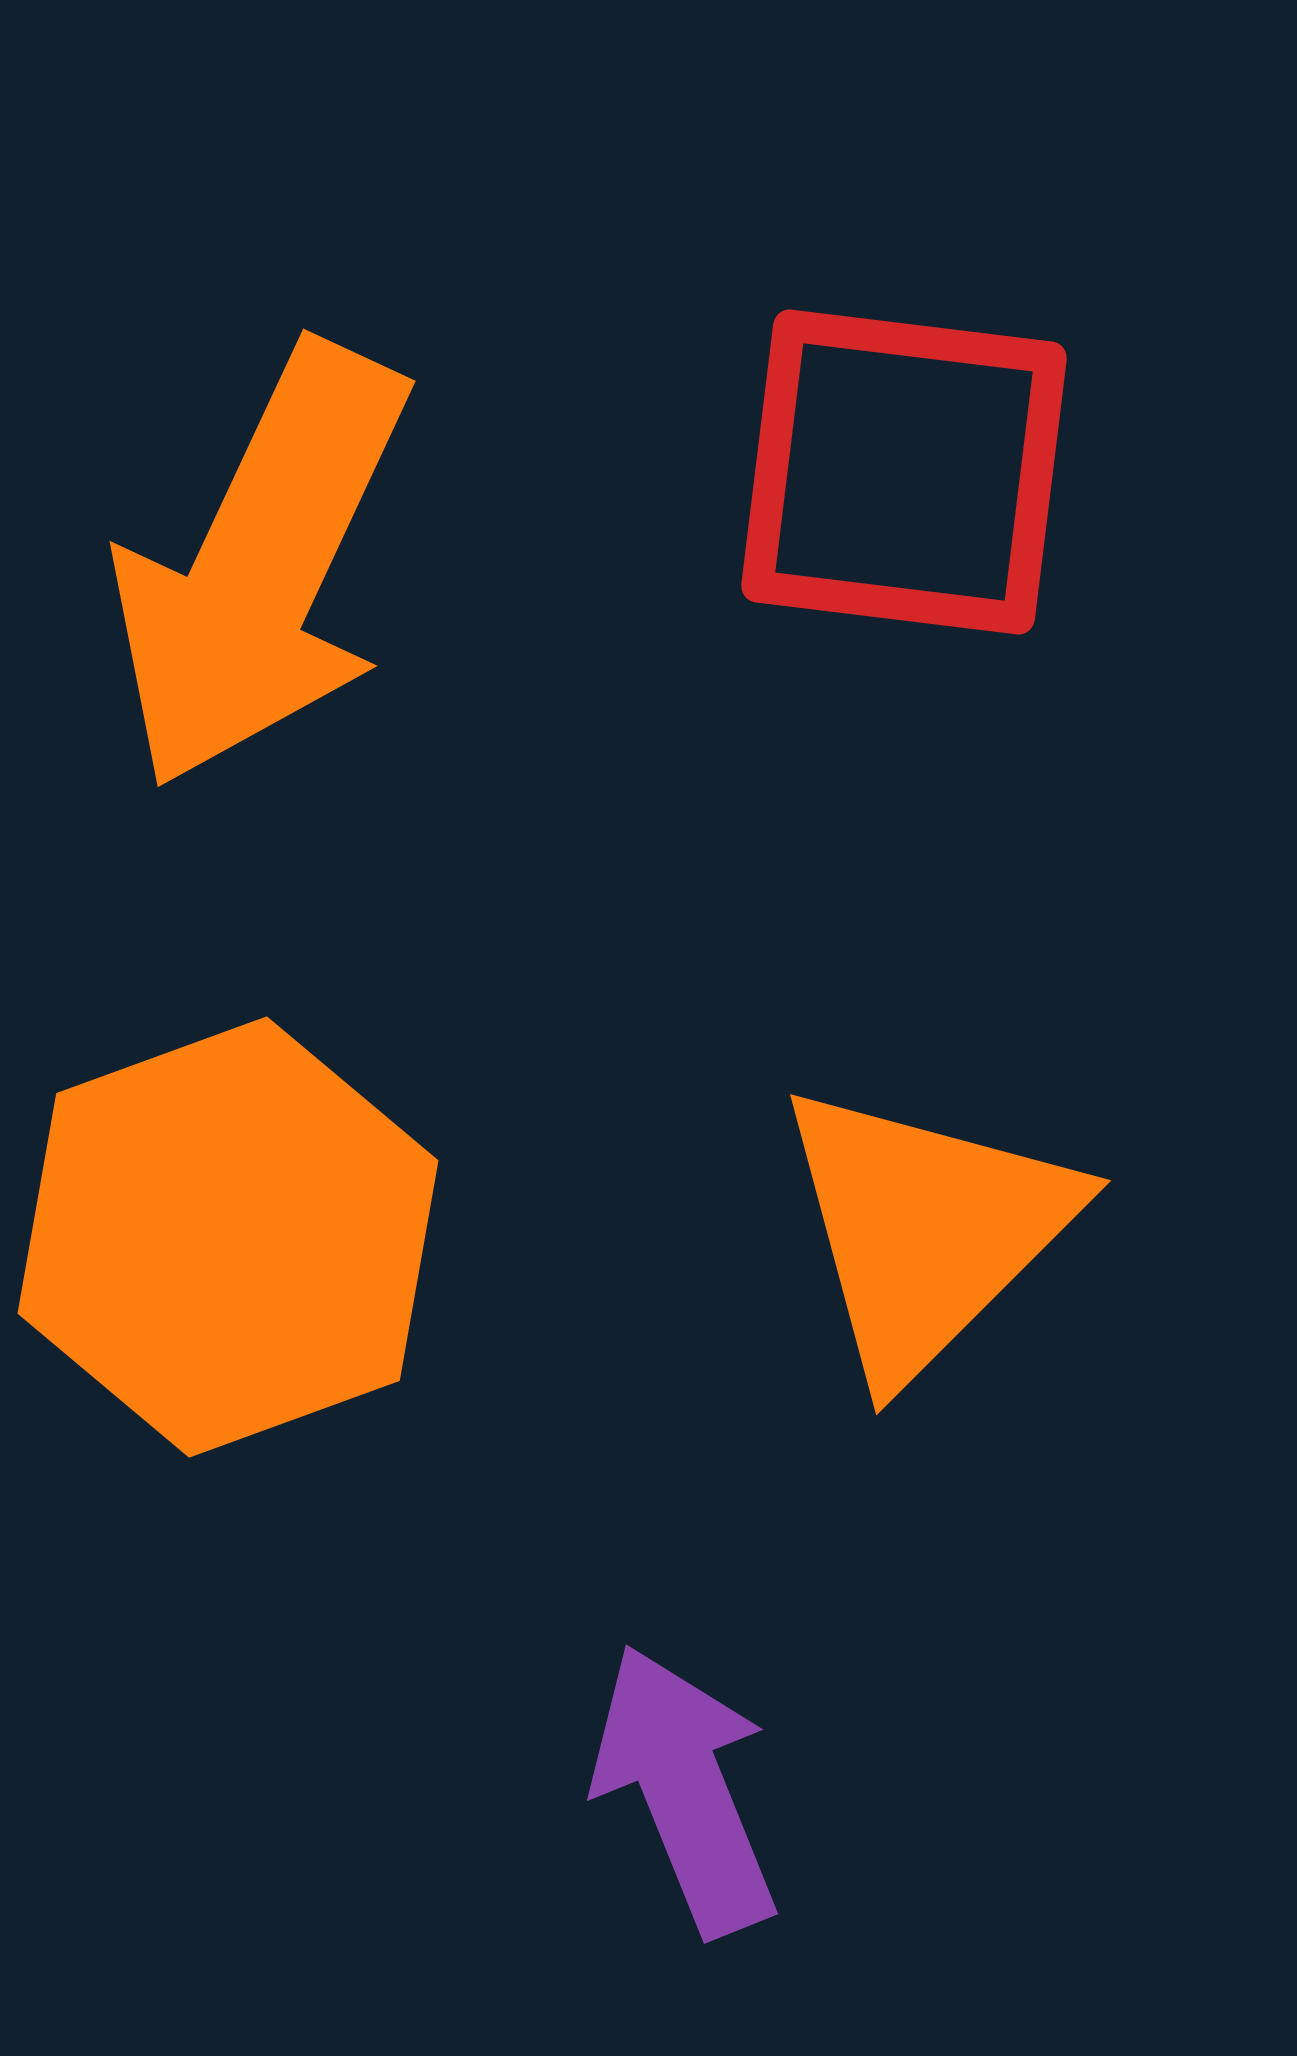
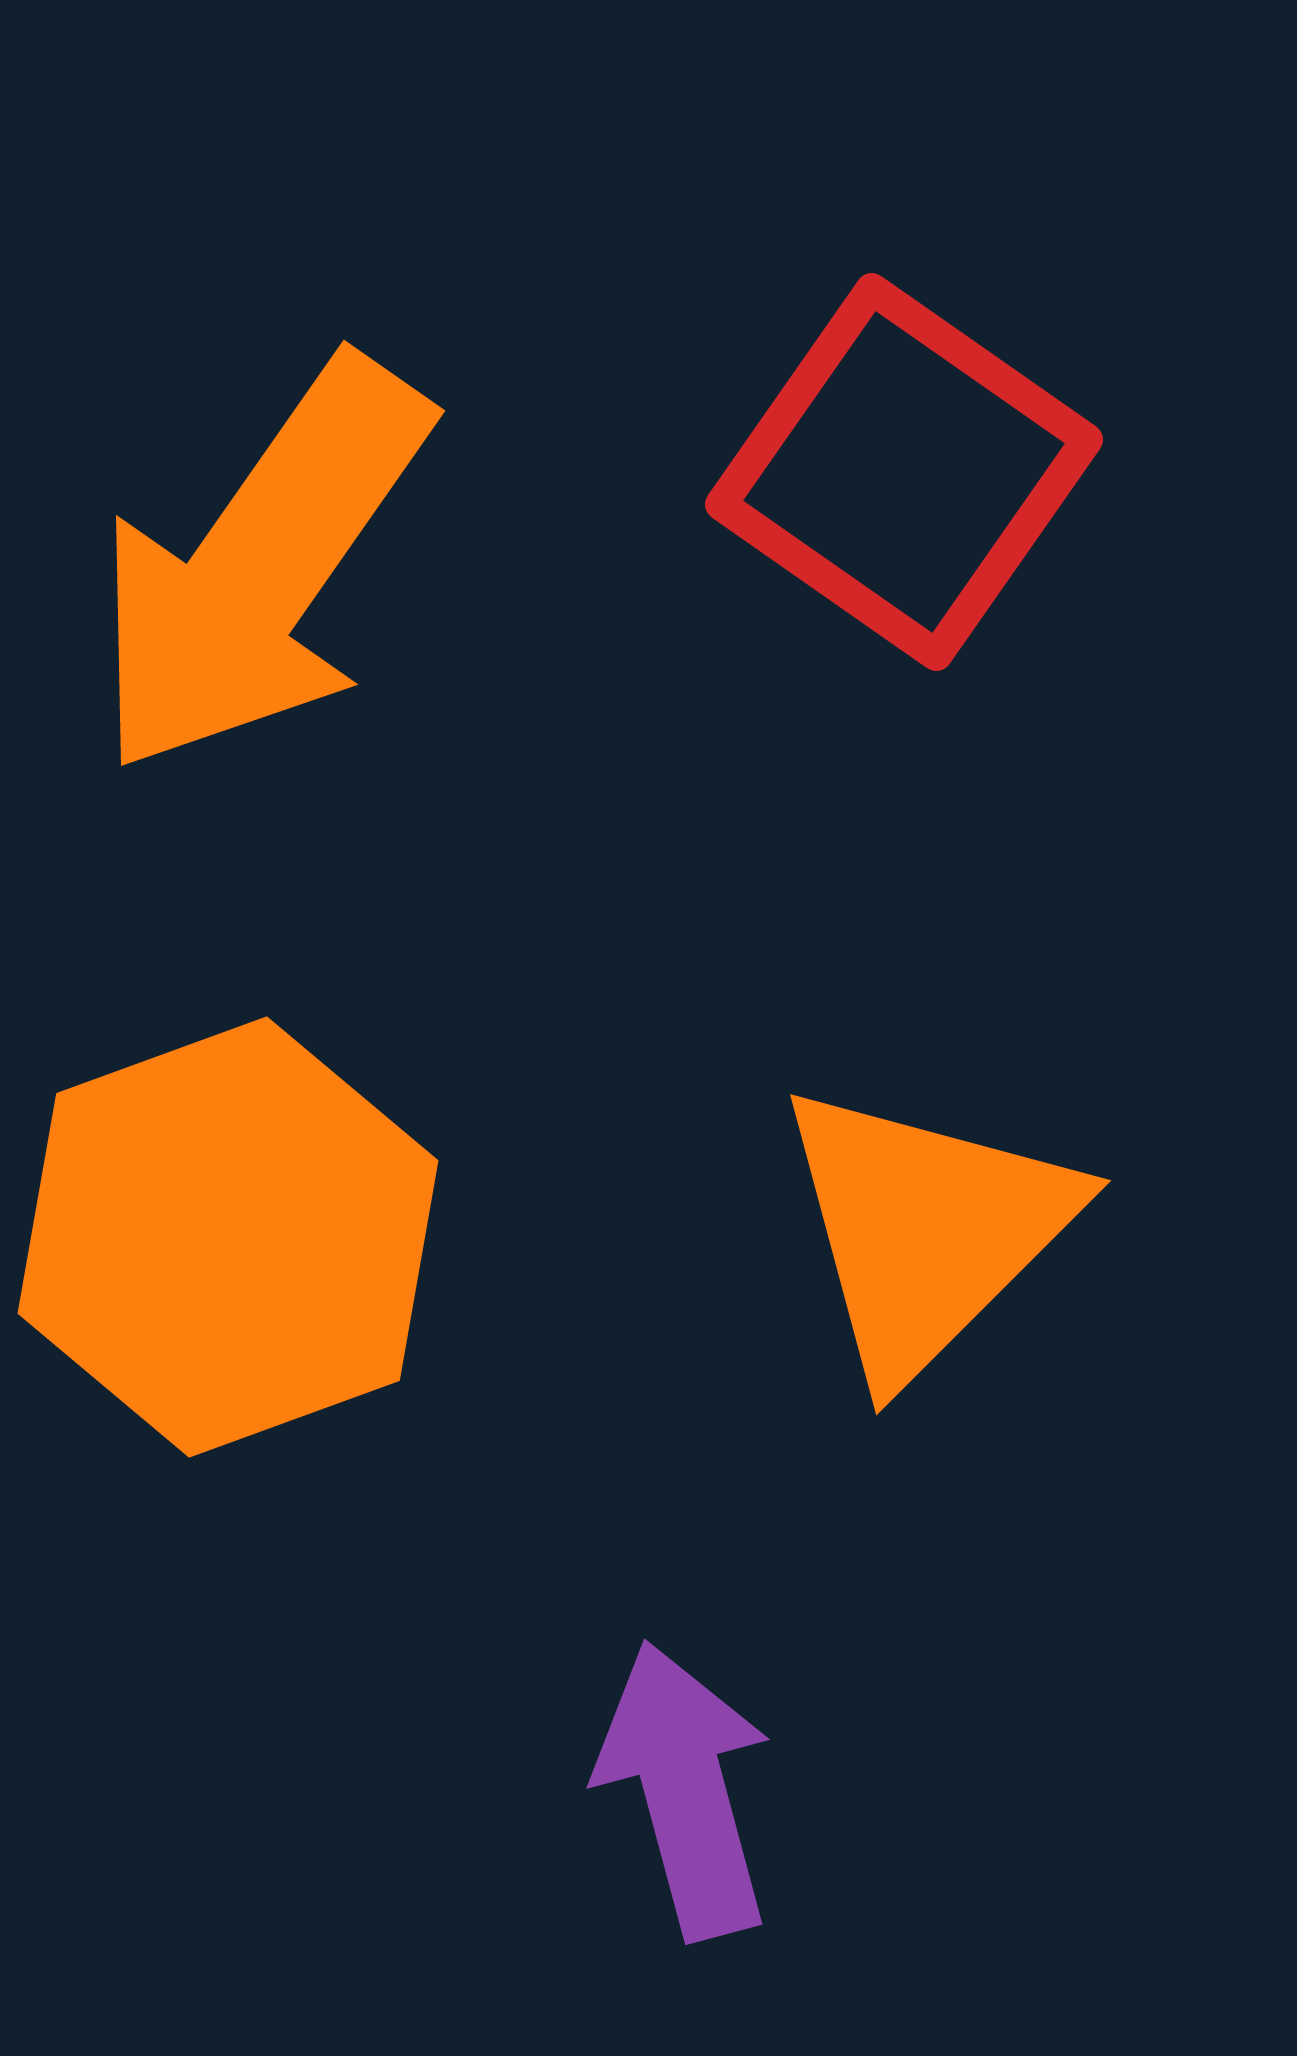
red square: rotated 28 degrees clockwise
orange arrow: rotated 10 degrees clockwise
purple arrow: rotated 7 degrees clockwise
